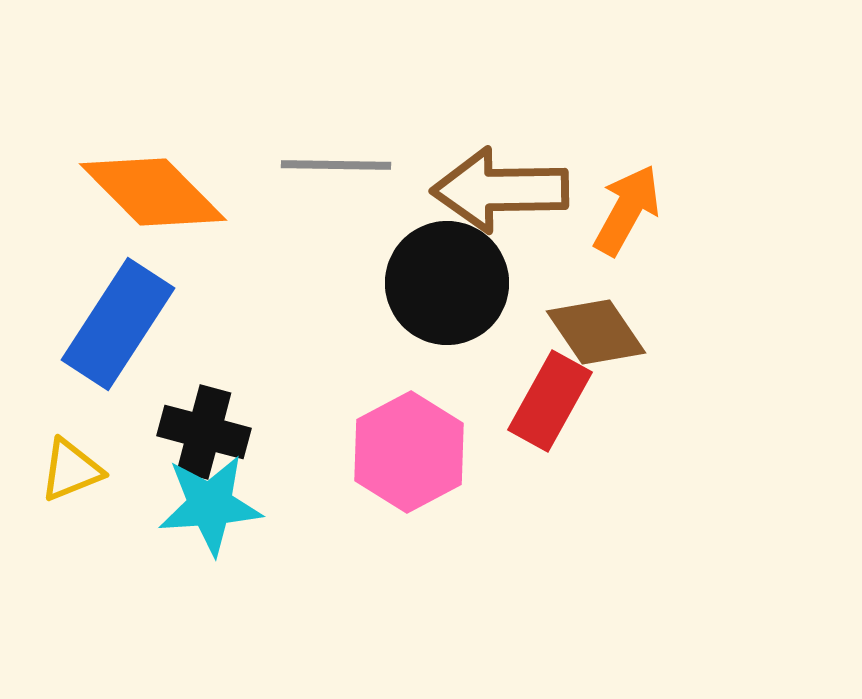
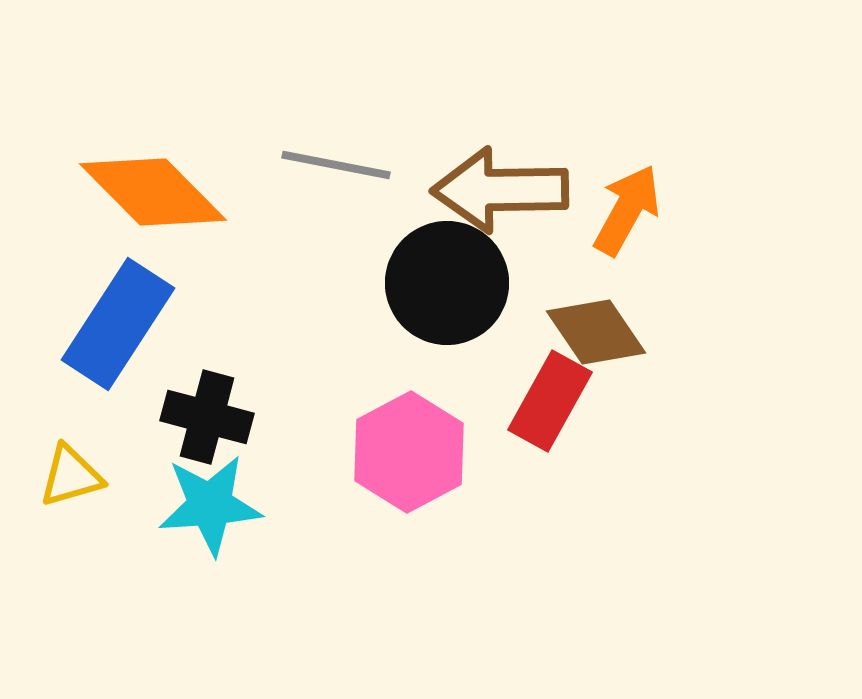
gray line: rotated 10 degrees clockwise
black cross: moved 3 px right, 15 px up
yellow triangle: moved 6 px down; rotated 6 degrees clockwise
